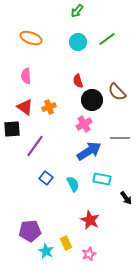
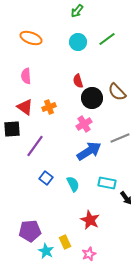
black circle: moved 2 px up
gray line: rotated 24 degrees counterclockwise
cyan rectangle: moved 5 px right, 4 px down
yellow rectangle: moved 1 px left, 1 px up
